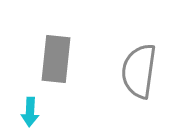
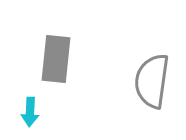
gray semicircle: moved 13 px right, 10 px down
